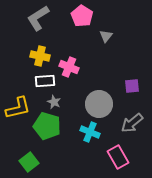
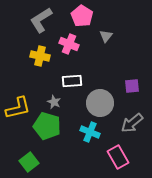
gray L-shape: moved 3 px right, 2 px down
pink cross: moved 23 px up
white rectangle: moved 27 px right
gray circle: moved 1 px right, 1 px up
